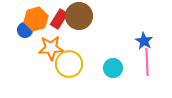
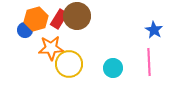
brown circle: moved 2 px left
blue star: moved 10 px right, 11 px up
pink line: moved 2 px right
